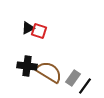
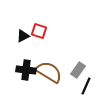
black triangle: moved 5 px left, 8 px down
black cross: moved 1 px left, 4 px down
gray rectangle: moved 5 px right, 8 px up
black line: moved 1 px right; rotated 12 degrees counterclockwise
